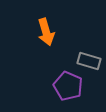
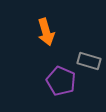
purple pentagon: moved 7 px left, 5 px up
